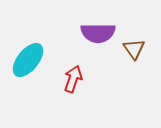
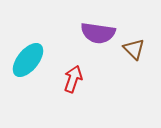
purple semicircle: rotated 8 degrees clockwise
brown triangle: rotated 10 degrees counterclockwise
